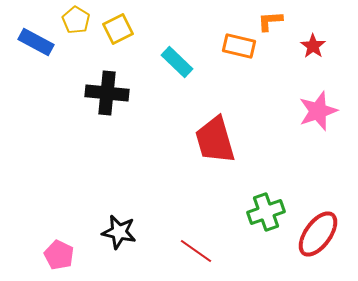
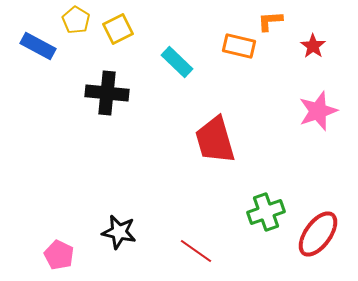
blue rectangle: moved 2 px right, 4 px down
